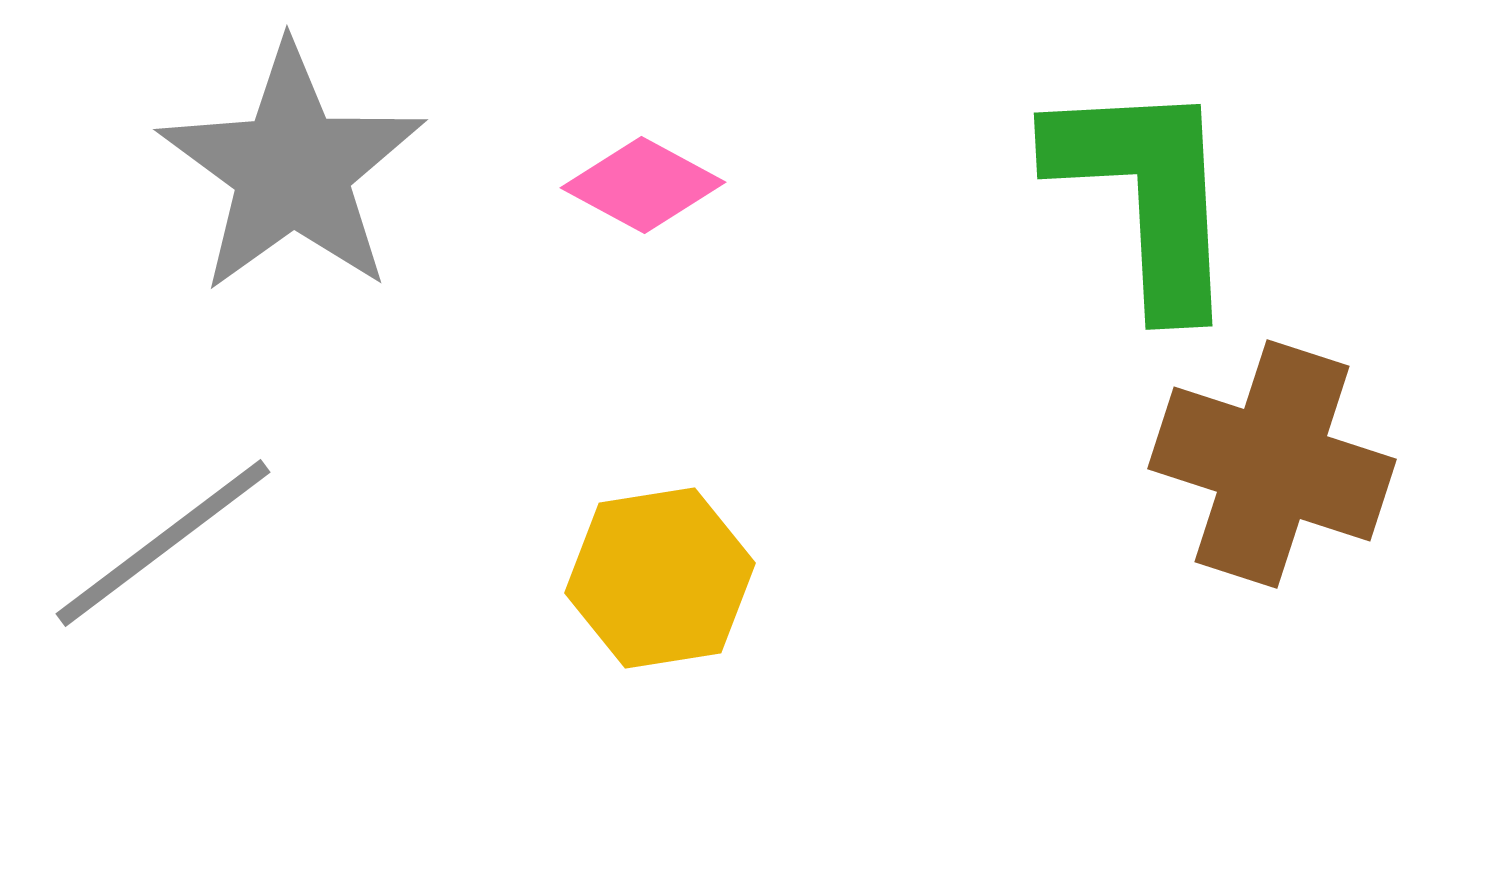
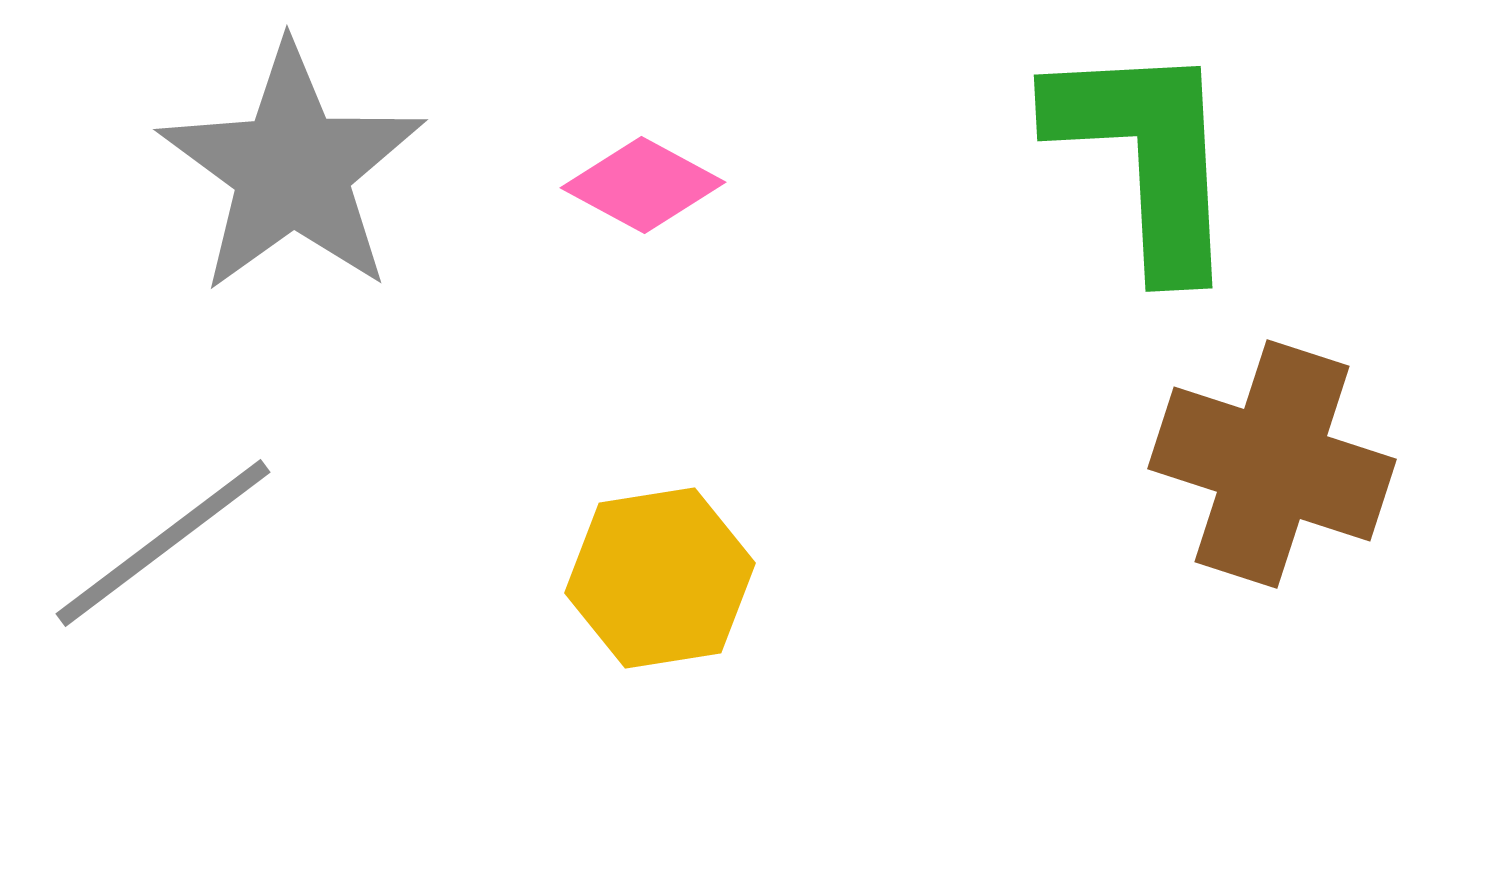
green L-shape: moved 38 px up
